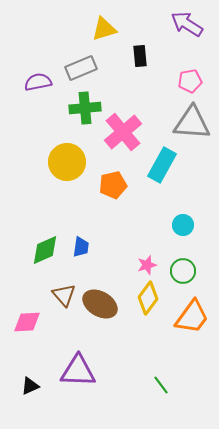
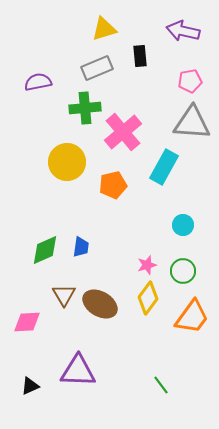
purple arrow: moved 4 px left, 7 px down; rotated 20 degrees counterclockwise
gray rectangle: moved 16 px right
cyan rectangle: moved 2 px right, 2 px down
brown triangle: rotated 10 degrees clockwise
